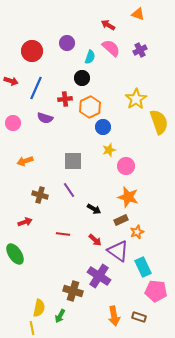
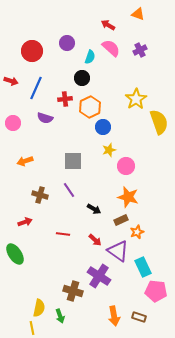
green arrow at (60, 316): rotated 48 degrees counterclockwise
